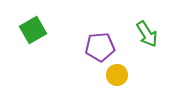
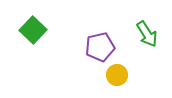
green square: rotated 16 degrees counterclockwise
purple pentagon: rotated 8 degrees counterclockwise
